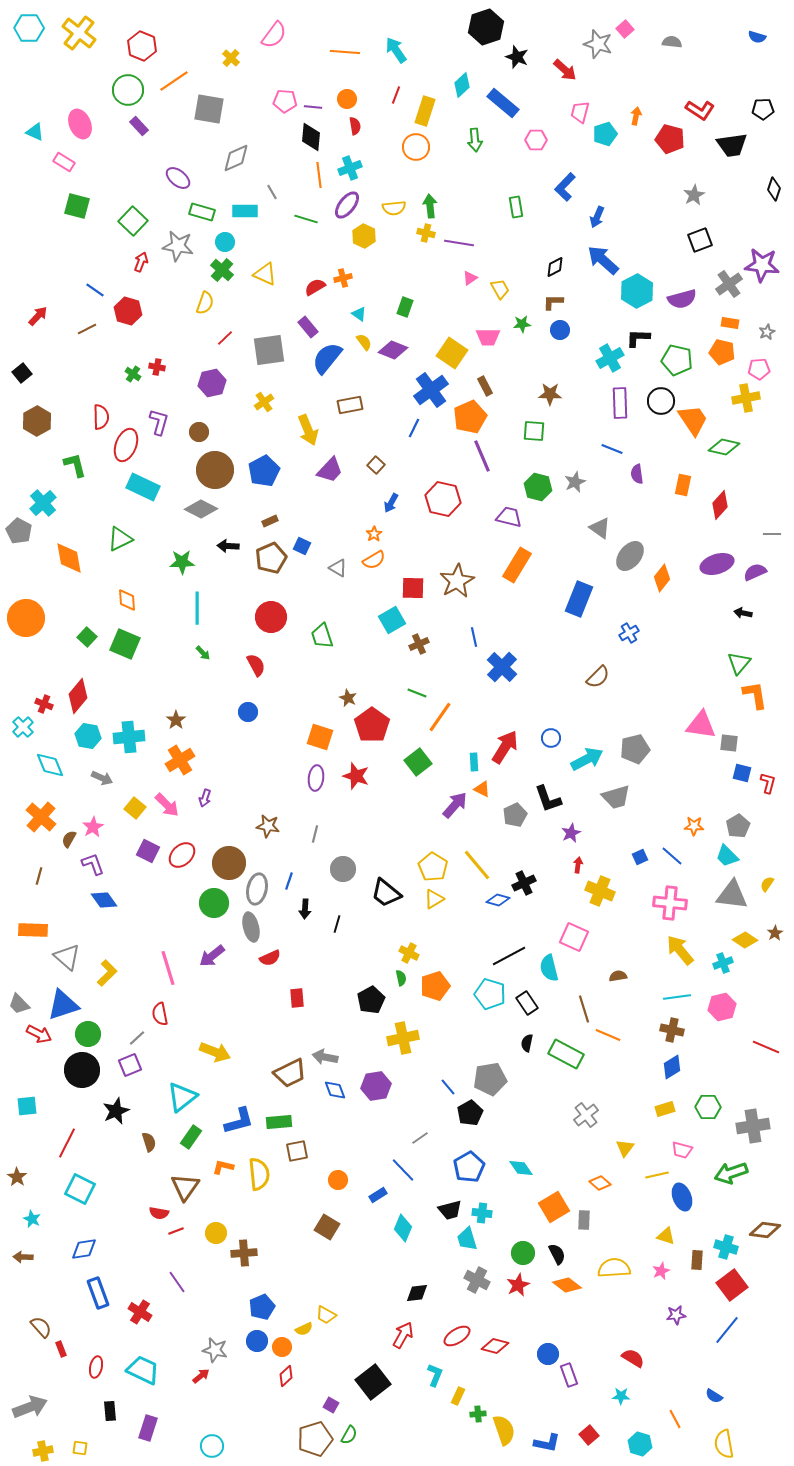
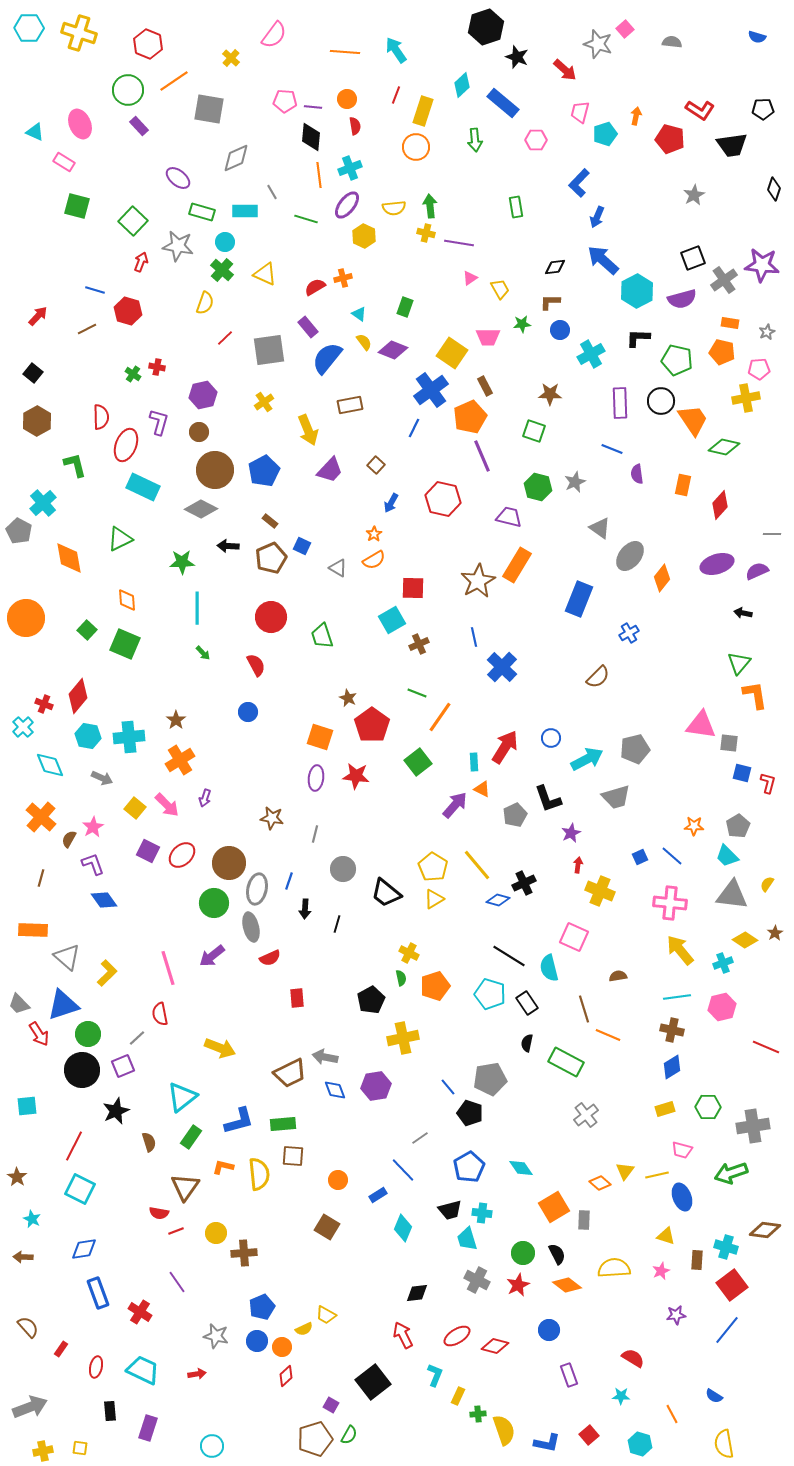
yellow cross at (79, 33): rotated 20 degrees counterclockwise
red hexagon at (142, 46): moved 6 px right, 2 px up
yellow rectangle at (425, 111): moved 2 px left
blue L-shape at (565, 187): moved 14 px right, 4 px up
black square at (700, 240): moved 7 px left, 18 px down
black diamond at (555, 267): rotated 20 degrees clockwise
gray cross at (729, 284): moved 5 px left, 4 px up
blue line at (95, 290): rotated 18 degrees counterclockwise
brown L-shape at (553, 302): moved 3 px left
cyan cross at (610, 358): moved 19 px left, 4 px up
black square at (22, 373): moved 11 px right; rotated 12 degrees counterclockwise
purple hexagon at (212, 383): moved 9 px left, 12 px down
green square at (534, 431): rotated 15 degrees clockwise
brown rectangle at (270, 521): rotated 63 degrees clockwise
purple semicircle at (755, 572): moved 2 px right, 1 px up
brown star at (457, 581): moved 21 px right
green square at (87, 637): moved 7 px up
red star at (356, 776): rotated 12 degrees counterclockwise
brown star at (268, 826): moved 4 px right, 8 px up
brown line at (39, 876): moved 2 px right, 2 px down
black line at (509, 956): rotated 60 degrees clockwise
red arrow at (39, 1034): rotated 30 degrees clockwise
yellow arrow at (215, 1052): moved 5 px right, 4 px up
green rectangle at (566, 1054): moved 8 px down
purple square at (130, 1065): moved 7 px left, 1 px down
black pentagon at (470, 1113): rotated 25 degrees counterclockwise
green rectangle at (279, 1122): moved 4 px right, 2 px down
red line at (67, 1143): moved 7 px right, 3 px down
yellow triangle at (625, 1148): moved 23 px down
brown square at (297, 1151): moved 4 px left, 5 px down; rotated 15 degrees clockwise
brown semicircle at (41, 1327): moved 13 px left
red arrow at (403, 1335): rotated 56 degrees counterclockwise
red rectangle at (61, 1349): rotated 56 degrees clockwise
gray star at (215, 1350): moved 1 px right, 14 px up
blue circle at (548, 1354): moved 1 px right, 24 px up
red arrow at (201, 1376): moved 4 px left, 2 px up; rotated 30 degrees clockwise
orange line at (675, 1419): moved 3 px left, 5 px up
